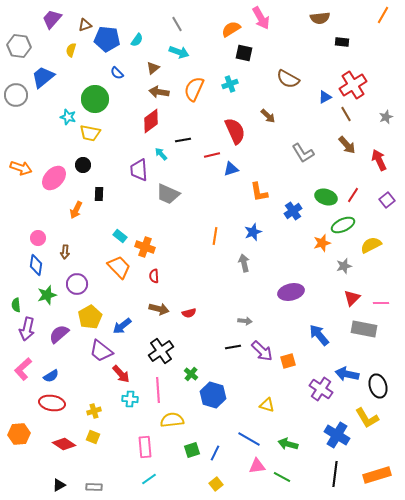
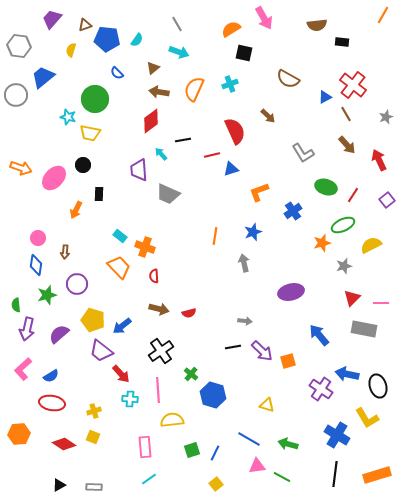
pink arrow at (261, 18): moved 3 px right
brown semicircle at (320, 18): moved 3 px left, 7 px down
red cross at (353, 85): rotated 20 degrees counterclockwise
orange L-shape at (259, 192): rotated 80 degrees clockwise
green ellipse at (326, 197): moved 10 px up
yellow pentagon at (90, 317): moved 3 px right, 3 px down; rotated 25 degrees counterclockwise
